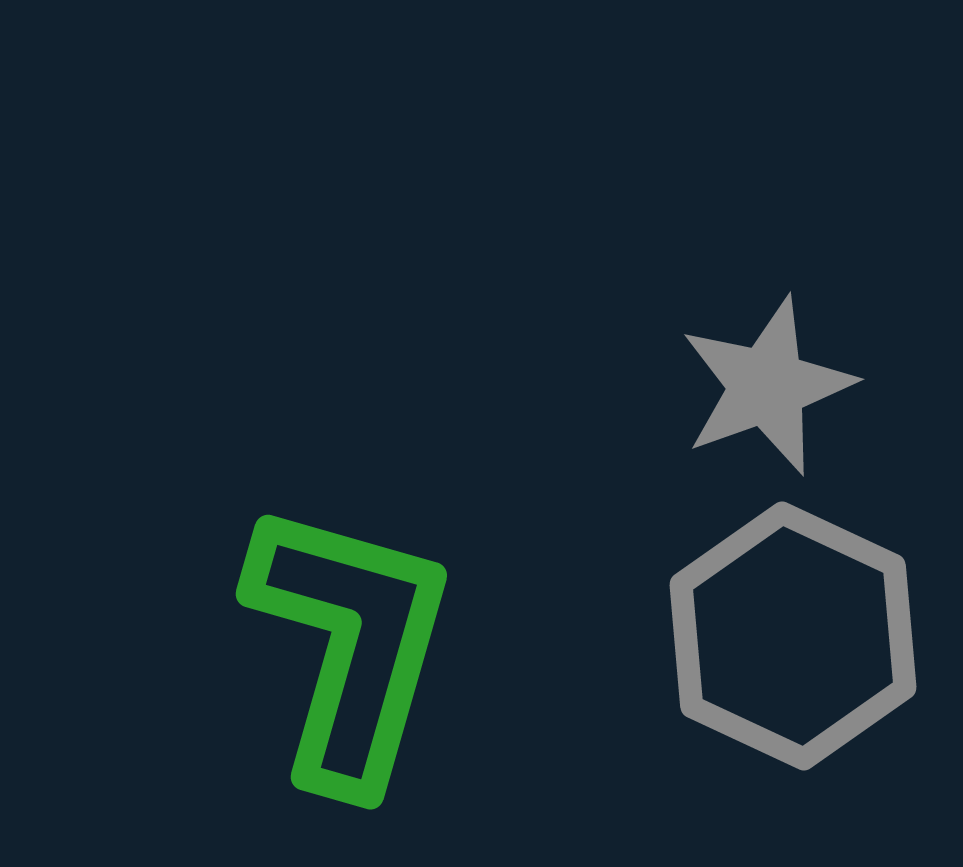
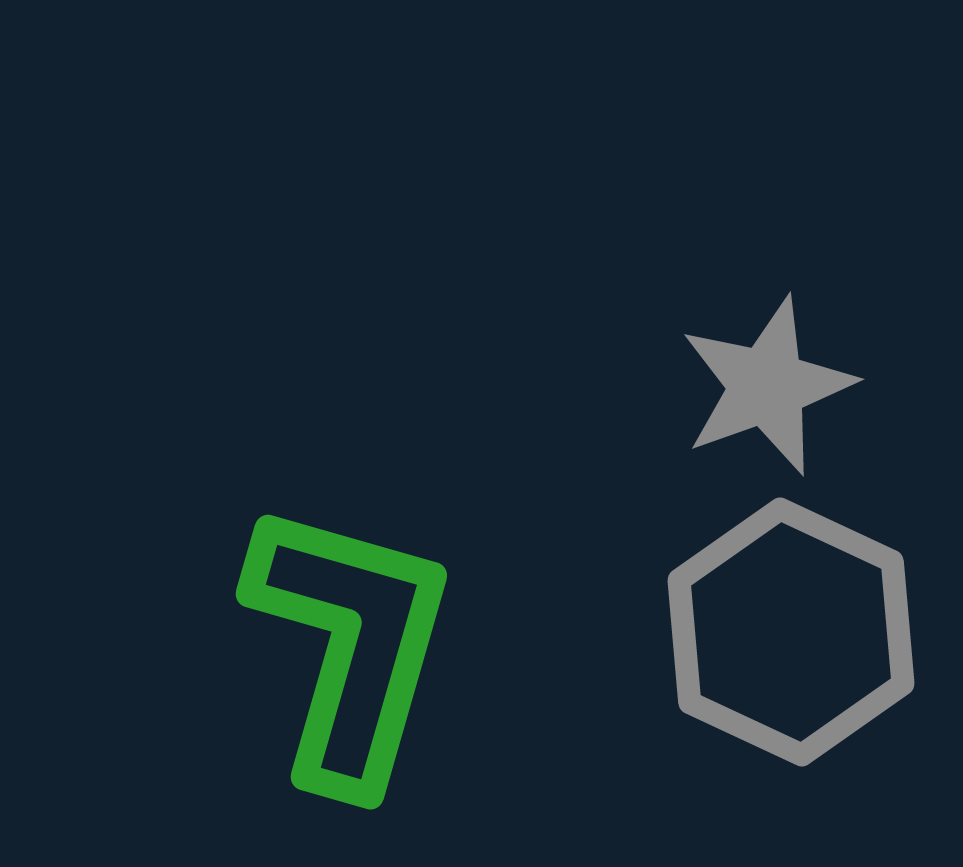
gray hexagon: moved 2 px left, 4 px up
